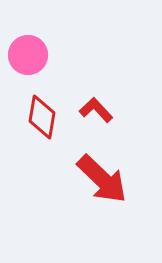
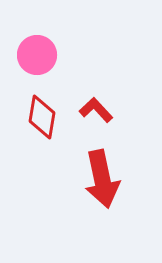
pink circle: moved 9 px right
red arrow: rotated 34 degrees clockwise
